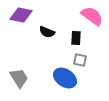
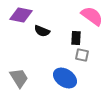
black semicircle: moved 5 px left, 1 px up
gray square: moved 2 px right, 5 px up
